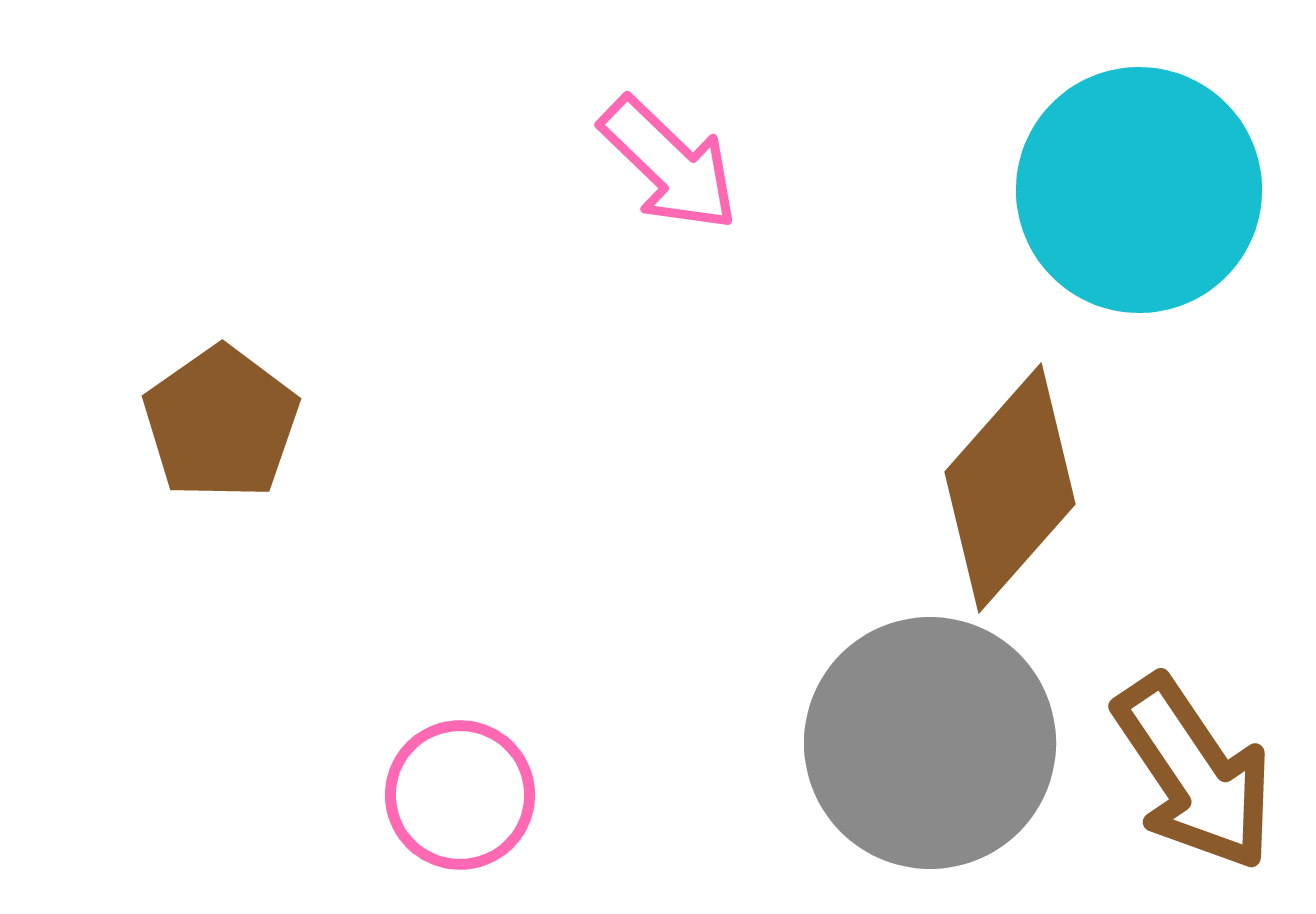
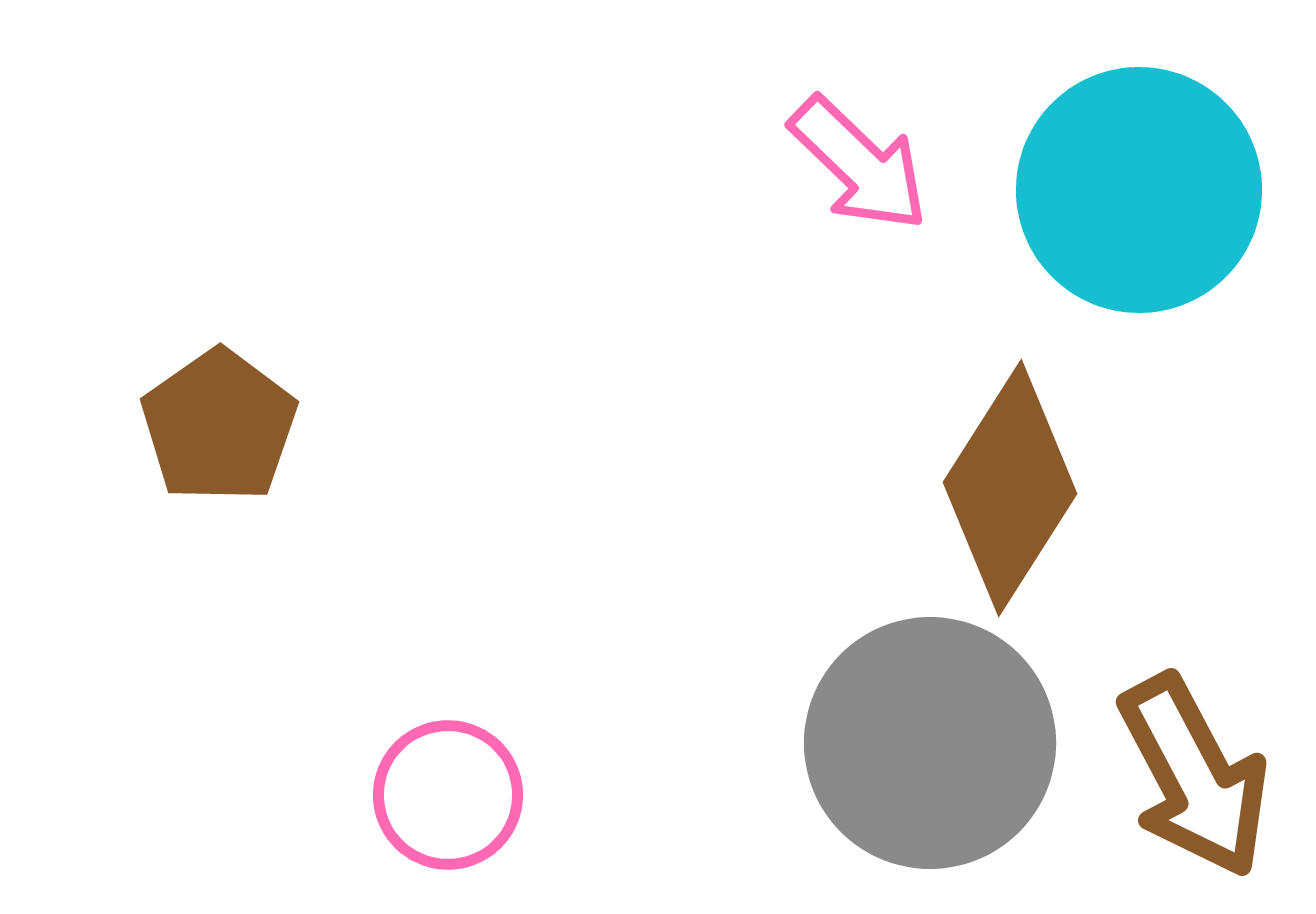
pink arrow: moved 190 px right
brown pentagon: moved 2 px left, 3 px down
brown diamond: rotated 9 degrees counterclockwise
brown arrow: moved 3 px down; rotated 6 degrees clockwise
pink circle: moved 12 px left
